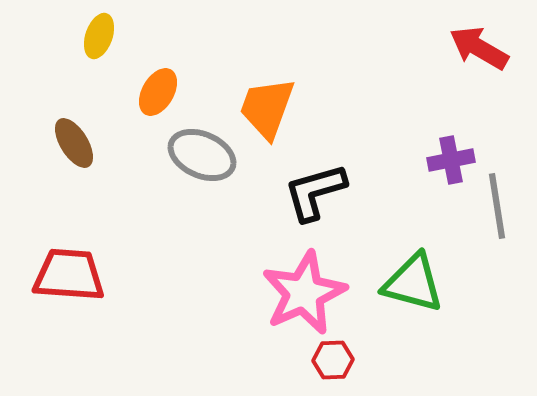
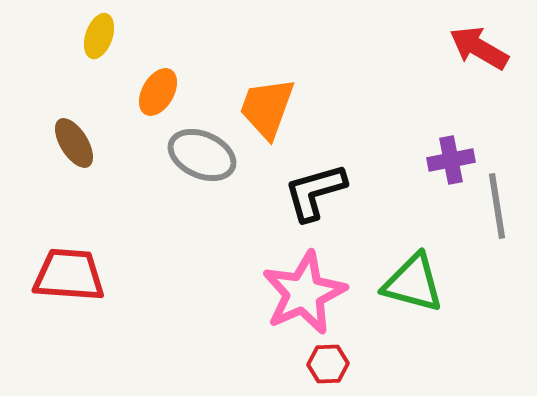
red hexagon: moved 5 px left, 4 px down
